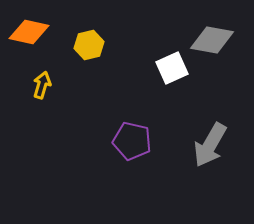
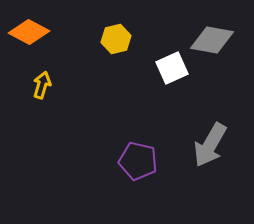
orange diamond: rotated 15 degrees clockwise
yellow hexagon: moved 27 px right, 6 px up
purple pentagon: moved 6 px right, 20 px down
